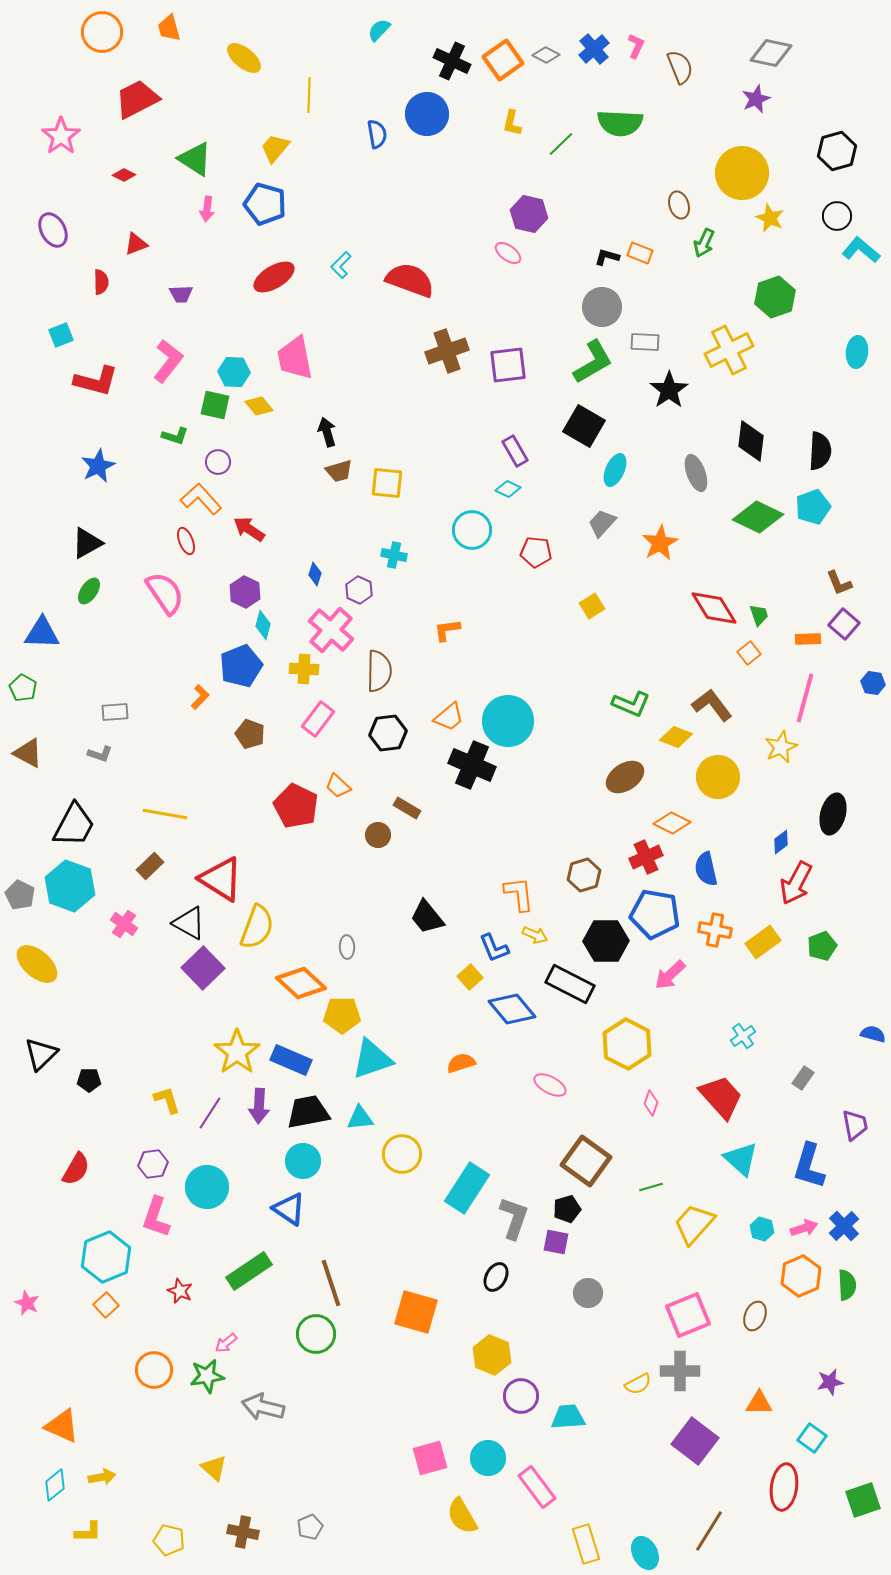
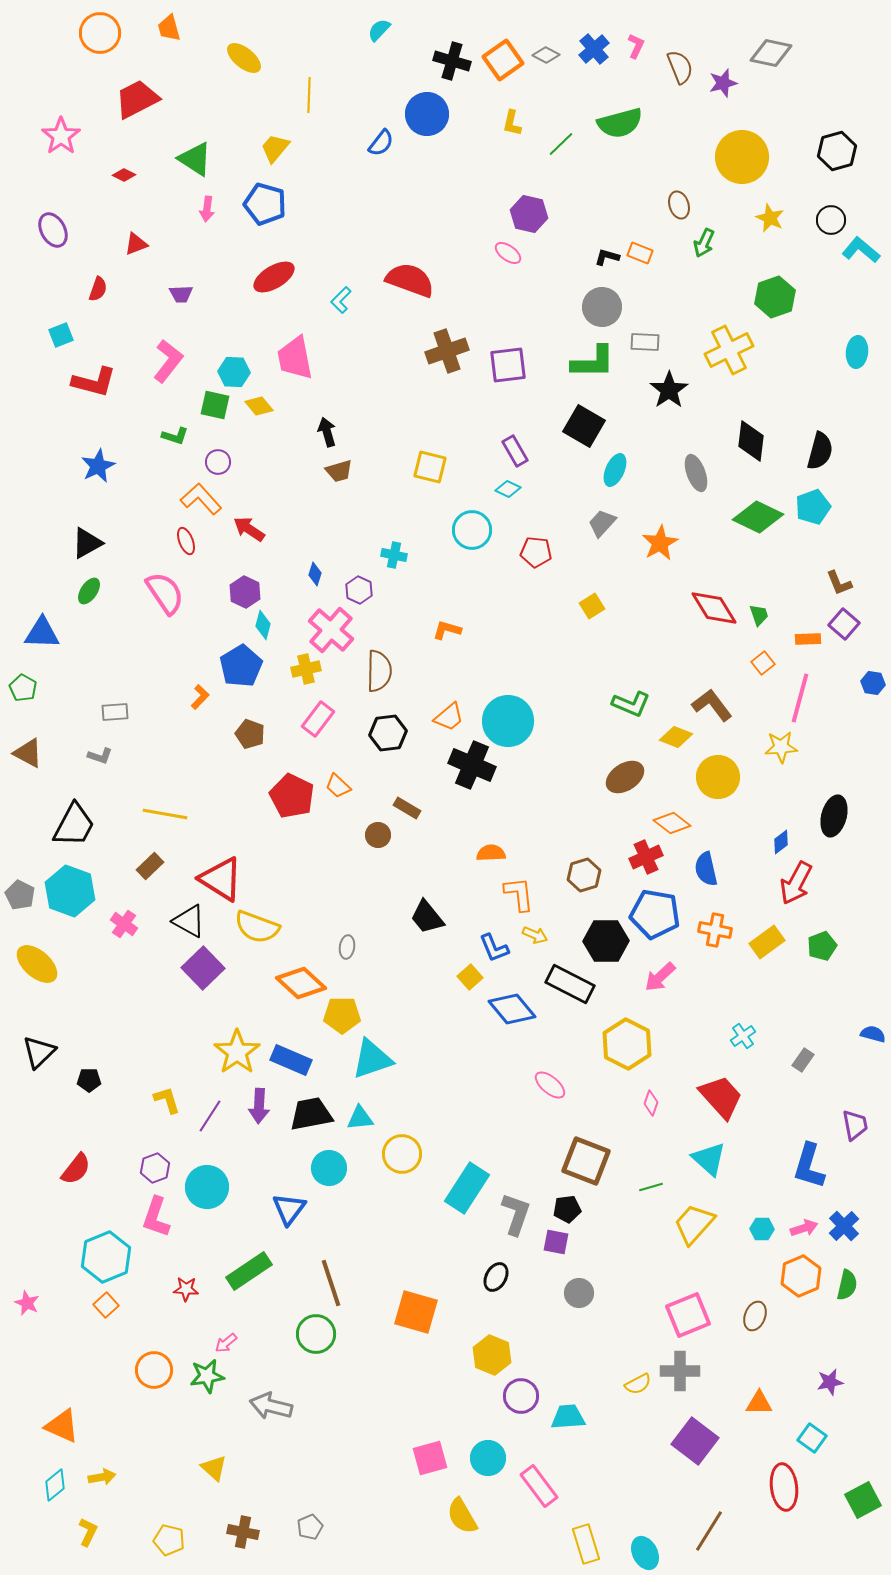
orange circle at (102, 32): moved 2 px left, 1 px down
black cross at (452, 61): rotated 9 degrees counterclockwise
purple star at (756, 99): moved 33 px left, 16 px up; rotated 8 degrees clockwise
green semicircle at (620, 123): rotated 18 degrees counterclockwise
blue semicircle at (377, 134): moved 4 px right, 9 px down; rotated 48 degrees clockwise
yellow circle at (742, 173): moved 16 px up
black circle at (837, 216): moved 6 px left, 4 px down
cyan L-shape at (341, 265): moved 35 px down
red semicircle at (101, 282): moved 3 px left, 7 px down; rotated 20 degrees clockwise
green L-shape at (593, 362): rotated 30 degrees clockwise
red L-shape at (96, 381): moved 2 px left, 1 px down
black semicircle at (820, 451): rotated 12 degrees clockwise
yellow square at (387, 483): moved 43 px right, 16 px up; rotated 8 degrees clockwise
orange L-shape at (447, 630): rotated 24 degrees clockwise
orange square at (749, 653): moved 14 px right, 10 px down
blue pentagon at (241, 666): rotated 9 degrees counterclockwise
yellow cross at (304, 669): moved 2 px right; rotated 16 degrees counterclockwise
pink line at (805, 698): moved 5 px left
yellow star at (781, 747): rotated 20 degrees clockwise
gray L-shape at (100, 754): moved 2 px down
red pentagon at (296, 806): moved 4 px left, 10 px up
black ellipse at (833, 814): moved 1 px right, 2 px down
orange diamond at (672, 823): rotated 12 degrees clockwise
cyan hexagon at (70, 886): moved 5 px down
black triangle at (189, 923): moved 2 px up
yellow semicircle at (257, 927): rotated 90 degrees clockwise
yellow rectangle at (763, 942): moved 4 px right
gray ellipse at (347, 947): rotated 10 degrees clockwise
pink arrow at (670, 975): moved 10 px left, 2 px down
black triangle at (41, 1054): moved 2 px left, 2 px up
orange semicircle at (461, 1063): moved 30 px right, 210 px up; rotated 16 degrees clockwise
gray rectangle at (803, 1078): moved 18 px up
pink ellipse at (550, 1085): rotated 12 degrees clockwise
black trapezoid at (308, 1112): moved 3 px right, 2 px down
purple line at (210, 1113): moved 3 px down
cyan triangle at (741, 1159): moved 32 px left
cyan circle at (303, 1161): moved 26 px right, 7 px down
brown square at (586, 1161): rotated 15 degrees counterclockwise
purple hexagon at (153, 1164): moved 2 px right, 4 px down; rotated 12 degrees counterclockwise
red semicircle at (76, 1169): rotated 8 degrees clockwise
blue triangle at (289, 1209): rotated 33 degrees clockwise
black pentagon at (567, 1209): rotated 8 degrees clockwise
gray L-shape at (514, 1218): moved 2 px right, 4 px up
cyan hexagon at (762, 1229): rotated 15 degrees counterclockwise
green semicircle at (847, 1285): rotated 16 degrees clockwise
red star at (180, 1291): moved 6 px right, 2 px up; rotated 20 degrees counterclockwise
gray circle at (588, 1293): moved 9 px left
gray arrow at (263, 1407): moved 8 px right, 1 px up
pink rectangle at (537, 1487): moved 2 px right, 1 px up
red ellipse at (784, 1487): rotated 15 degrees counterclockwise
green square at (863, 1500): rotated 9 degrees counterclockwise
yellow L-shape at (88, 1532): rotated 64 degrees counterclockwise
